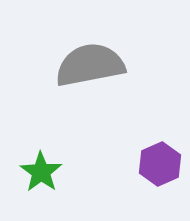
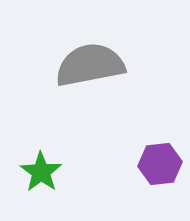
purple hexagon: rotated 18 degrees clockwise
